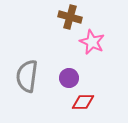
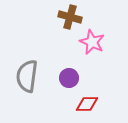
red diamond: moved 4 px right, 2 px down
